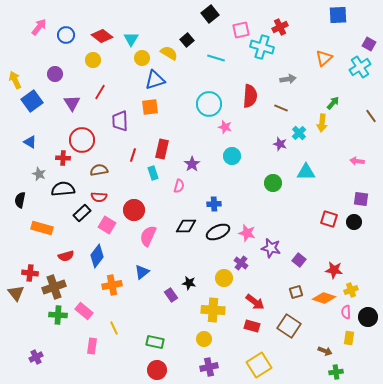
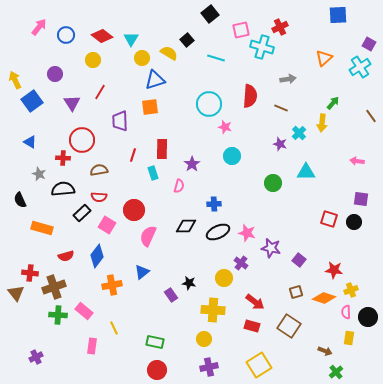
red rectangle at (162, 149): rotated 12 degrees counterclockwise
black semicircle at (20, 200): rotated 35 degrees counterclockwise
green cross at (336, 372): rotated 32 degrees counterclockwise
